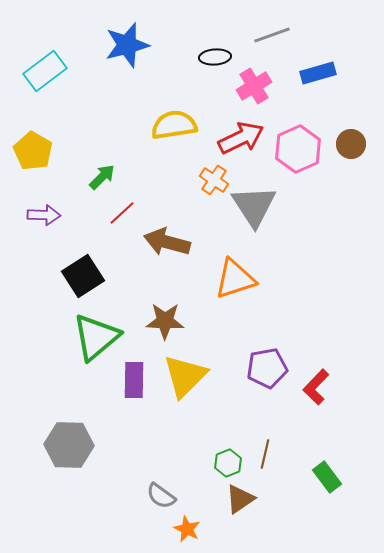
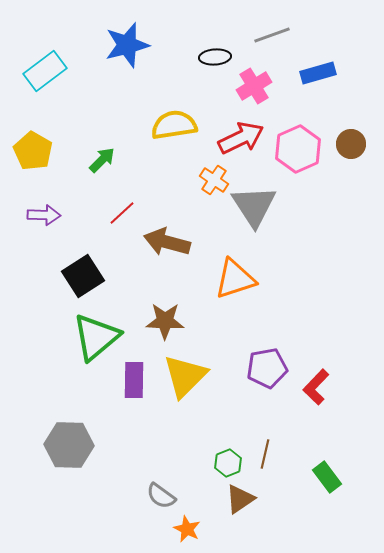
green arrow: moved 17 px up
